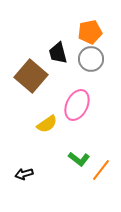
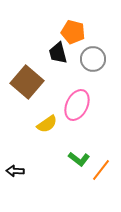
orange pentagon: moved 17 px left; rotated 25 degrees clockwise
gray circle: moved 2 px right
brown square: moved 4 px left, 6 px down
black arrow: moved 9 px left, 3 px up; rotated 18 degrees clockwise
